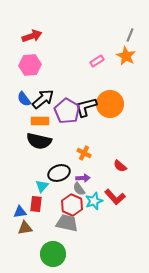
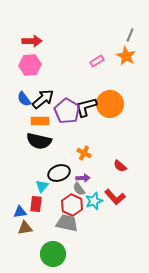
red arrow: moved 5 px down; rotated 18 degrees clockwise
